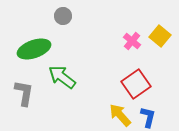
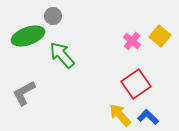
gray circle: moved 10 px left
green ellipse: moved 6 px left, 13 px up
green arrow: moved 22 px up; rotated 12 degrees clockwise
gray L-shape: rotated 128 degrees counterclockwise
blue L-shape: rotated 60 degrees counterclockwise
